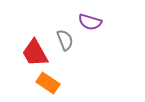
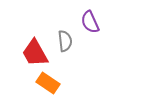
purple semicircle: rotated 50 degrees clockwise
gray semicircle: moved 1 px down; rotated 15 degrees clockwise
